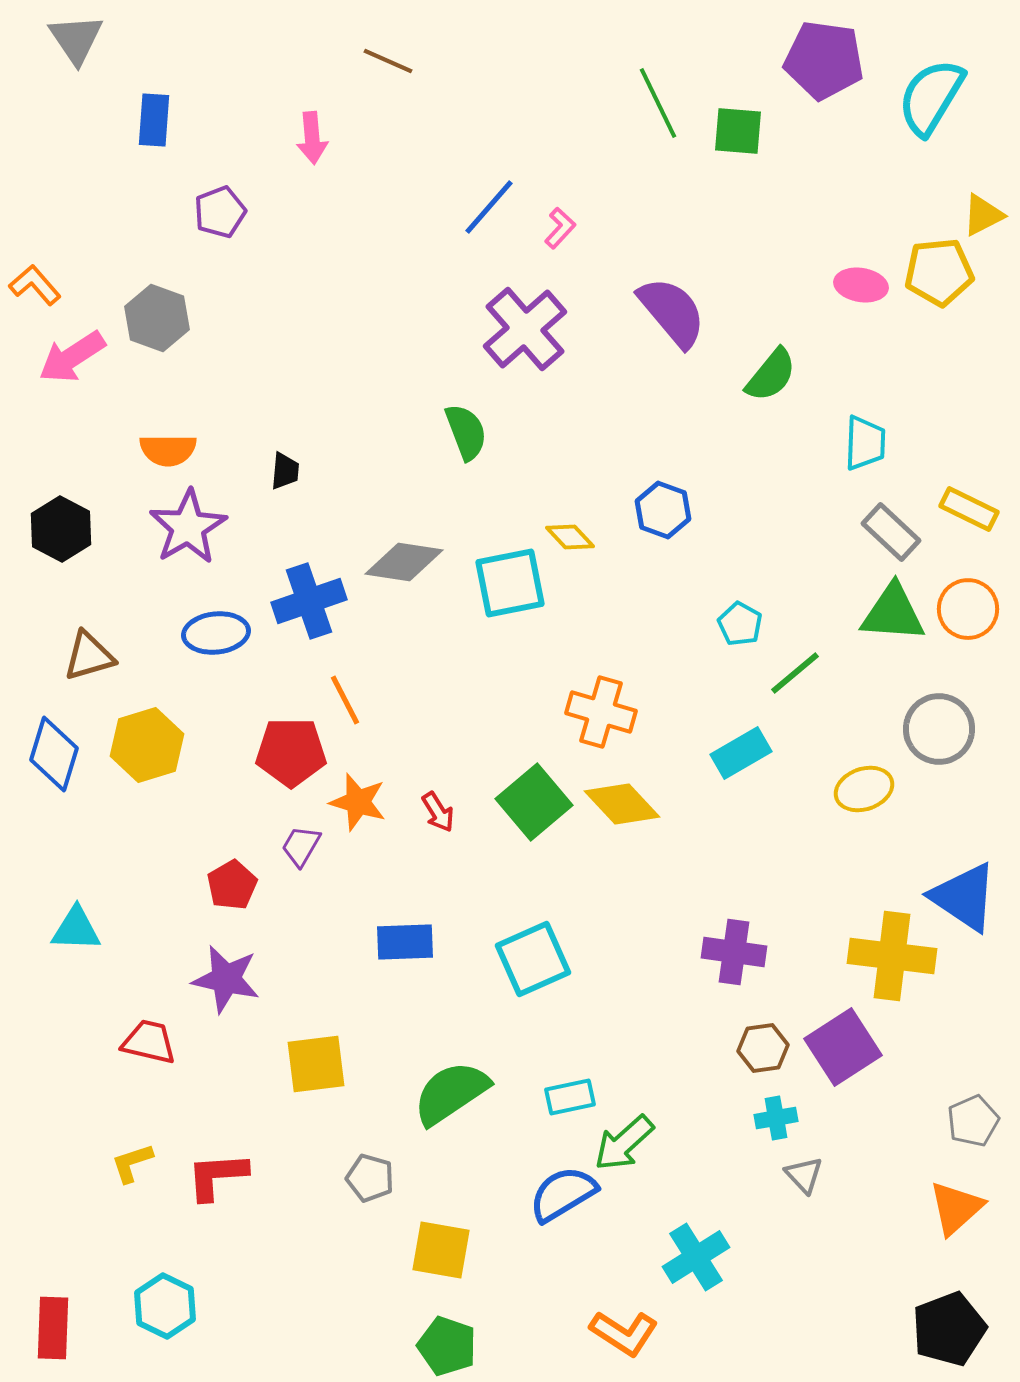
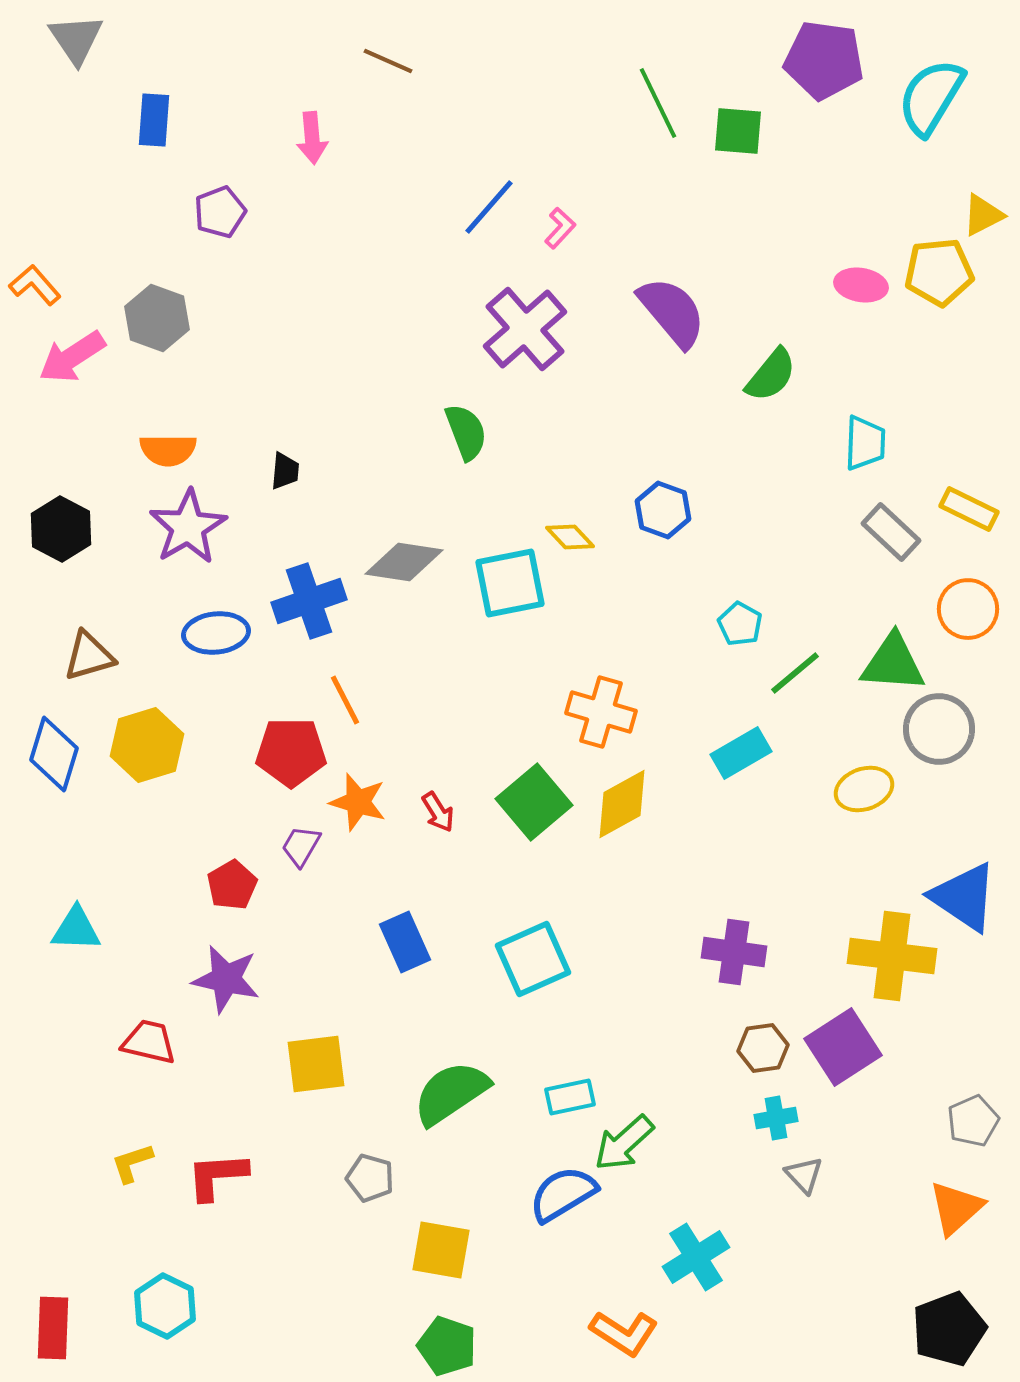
green triangle at (893, 613): moved 50 px down
yellow diamond at (622, 804): rotated 76 degrees counterclockwise
blue rectangle at (405, 942): rotated 68 degrees clockwise
